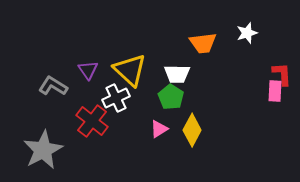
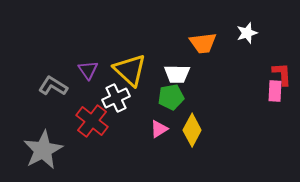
green pentagon: rotated 30 degrees clockwise
